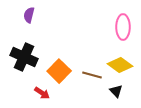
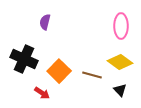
purple semicircle: moved 16 px right, 7 px down
pink ellipse: moved 2 px left, 1 px up
black cross: moved 2 px down
yellow diamond: moved 3 px up
black triangle: moved 4 px right, 1 px up
